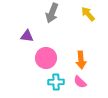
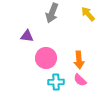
orange arrow: moved 2 px left
pink semicircle: moved 2 px up
